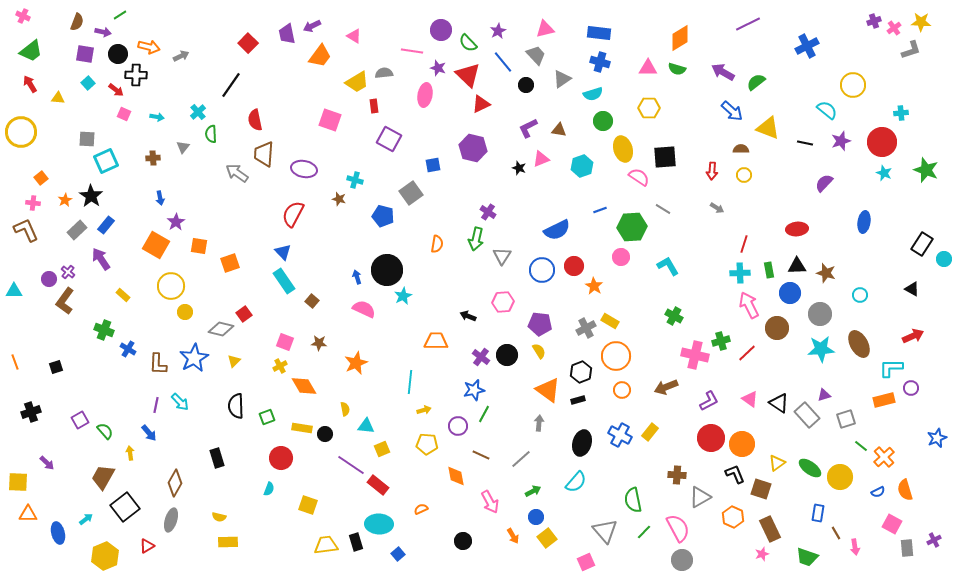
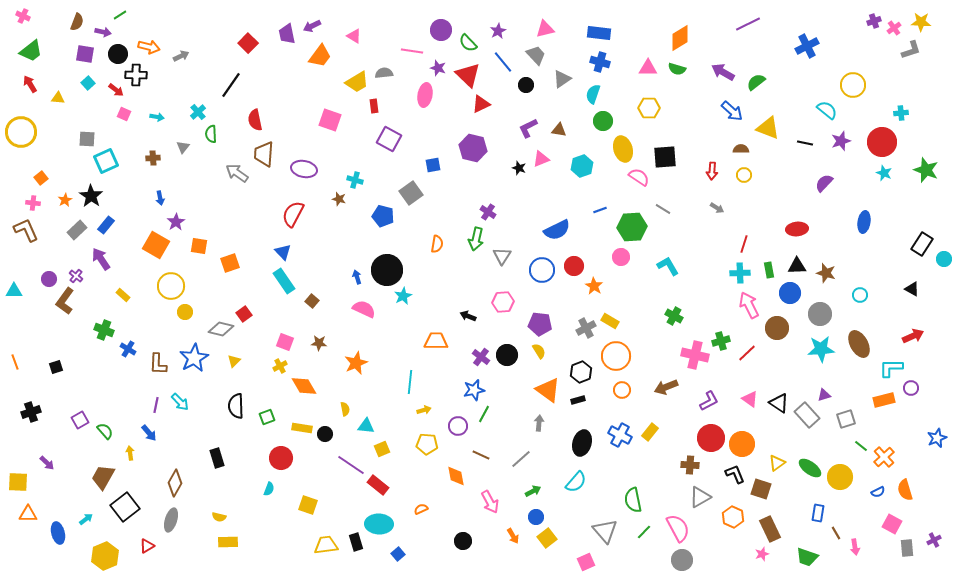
cyan semicircle at (593, 94): rotated 126 degrees clockwise
purple cross at (68, 272): moved 8 px right, 4 px down
brown cross at (677, 475): moved 13 px right, 10 px up
